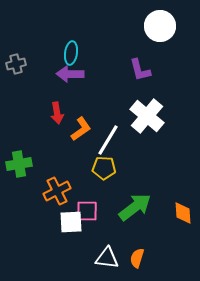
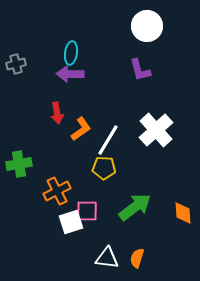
white circle: moved 13 px left
white cross: moved 9 px right, 14 px down; rotated 8 degrees clockwise
white square: rotated 15 degrees counterclockwise
